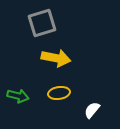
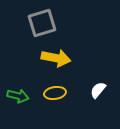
yellow ellipse: moved 4 px left
white semicircle: moved 6 px right, 20 px up
